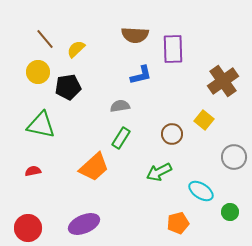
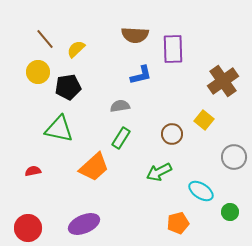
green triangle: moved 18 px right, 4 px down
